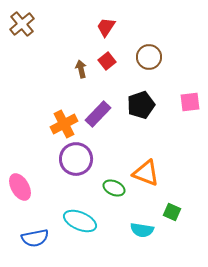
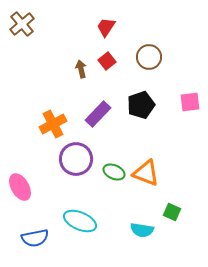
orange cross: moved 11 px left
green ellipse: moved 16 px up
